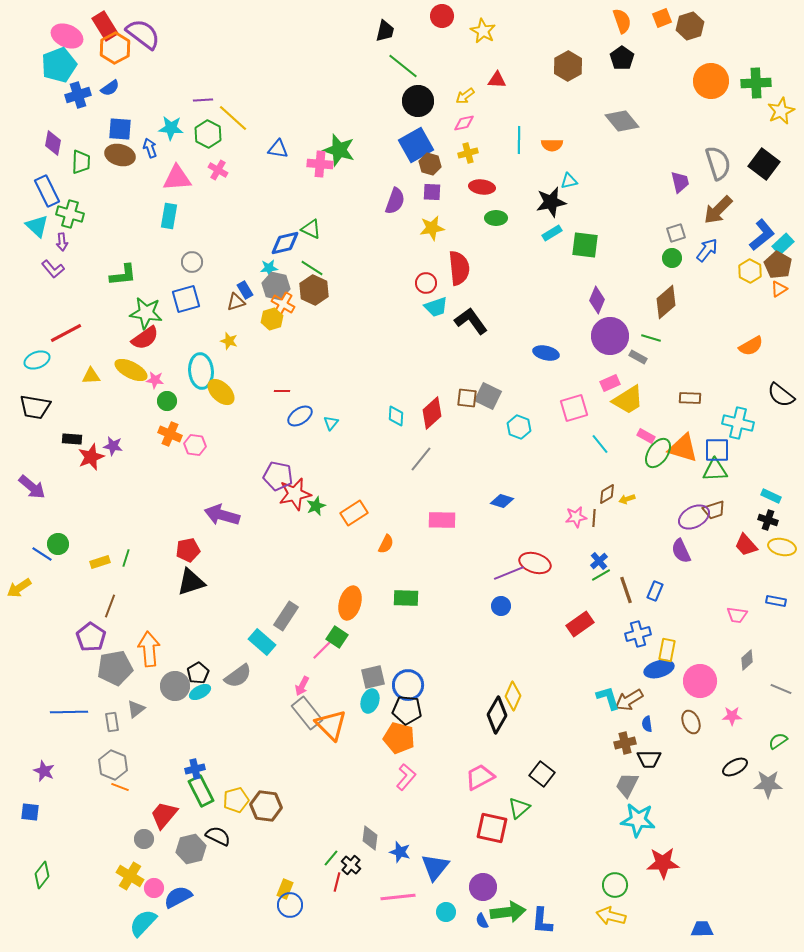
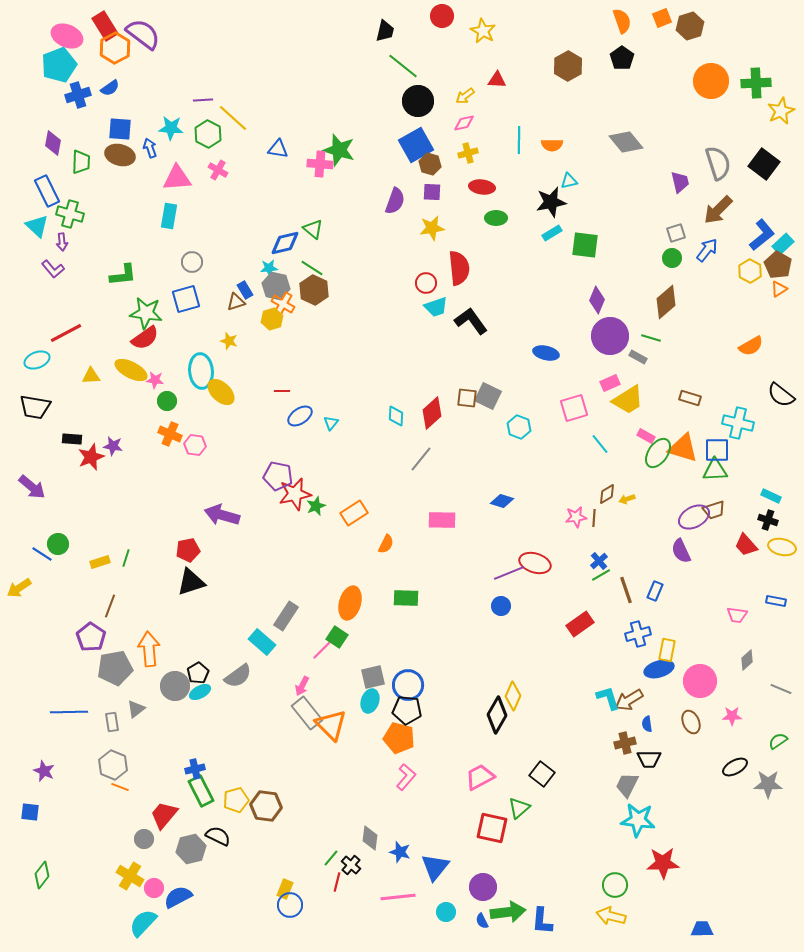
gray diamond at (622, 121): moved 4 px right, 21 px down
green triangle at (311, 229): moved 2 px right; rotated 15 degrees clockwise
brown rectangle at (690, 398): rotated 15 degrees clockwise
